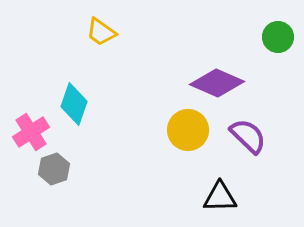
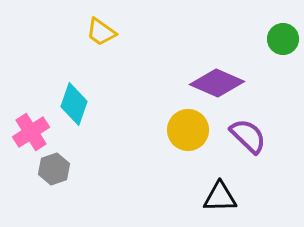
green circle: moved 5 px right, 2 px down
